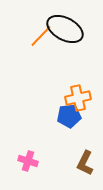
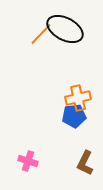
orange line: moved 2 px up
blue pentagon: moved 5 px right
